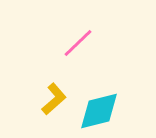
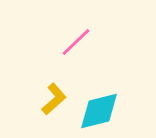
pink line: moved 2 px left, 1 px up
